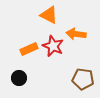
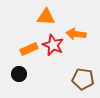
orange triangle: moved 3 px left, 2 px down; rotated 24 degrees counterclockwise
red star: moved 1 px up
black circle: moved 4 px up
